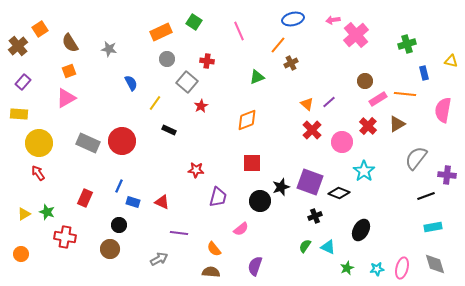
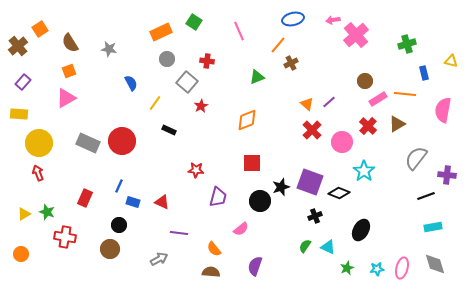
red arrow at (38, 173): rotated 14 degrees clockwise
